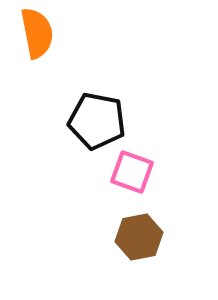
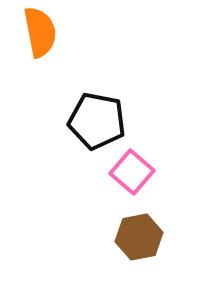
orange semicircle: moved 3 px right, 1 px up
pink square: rotated 21 degrees clockwise
